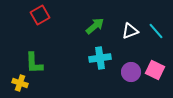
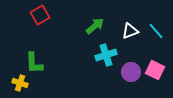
cyan cross: moved 6 px right, 3 px up; rotated 10 degrees counterclockwise
